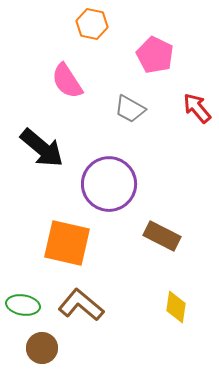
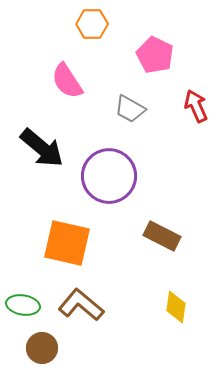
orange hexagon: rotated 12 degrees counterclockwise
red arrow: moved 1 px left, 2 px up; rotated 16 degrees clockwise
purple circle: moved 8 px up
